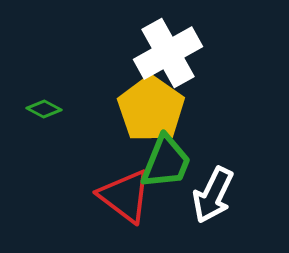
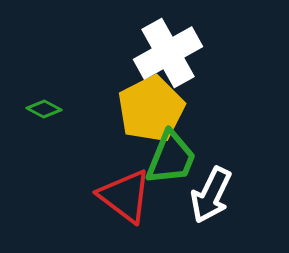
yellow pentagon: rotated 10 degrees clockwise
green trapezoid: moved 5 px right, 4 px up
white arrow: moved 2 px left
